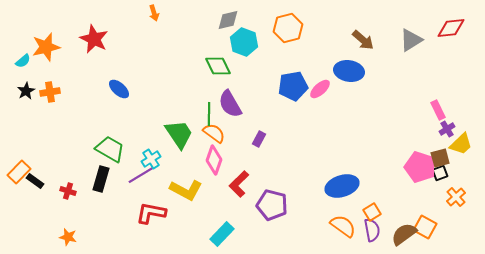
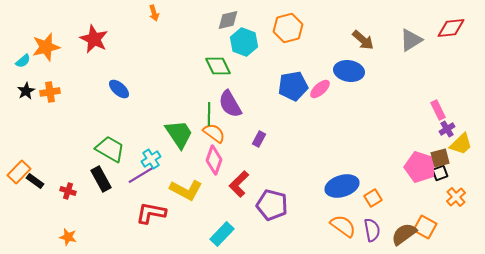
black rectangle at (101, 179): rotated 45 degrees counterclockwise
orange square at (372, 212): moved 1 px right, 14 px up
